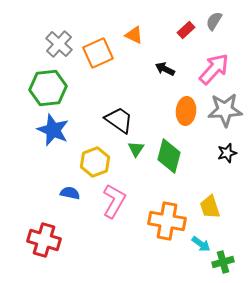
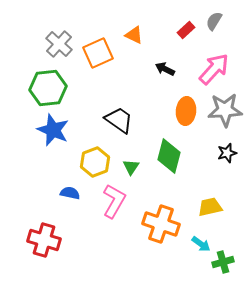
green triangle: moved 5 px left, 18 px down
yellow trapezoid: rotated 95 degrees clockwise
orange cross: moved 6 px left, 3 px down; rotated 9 degrees clockwise
